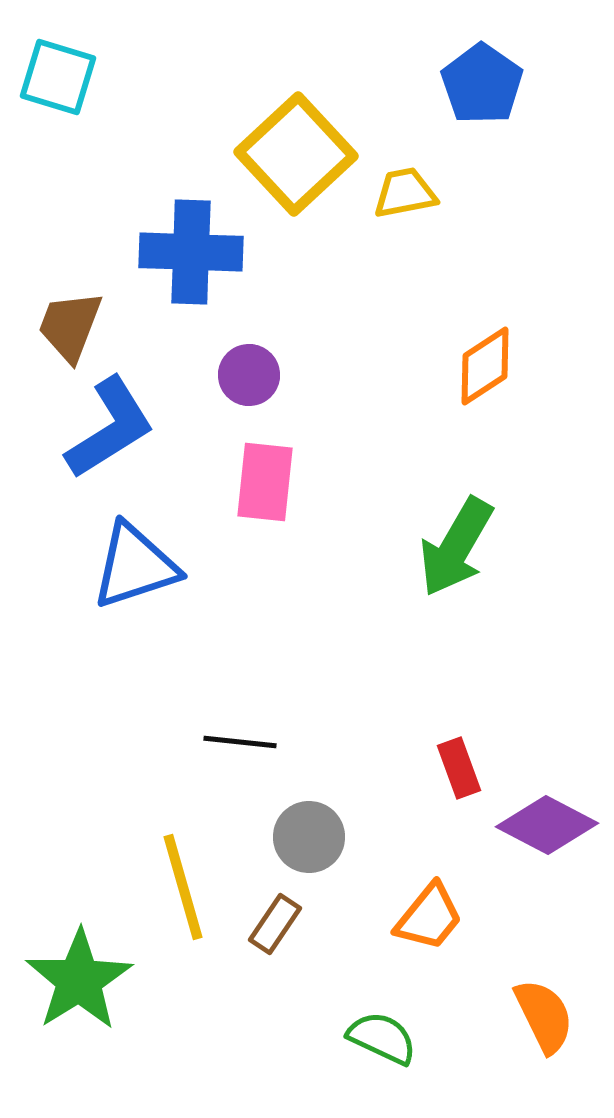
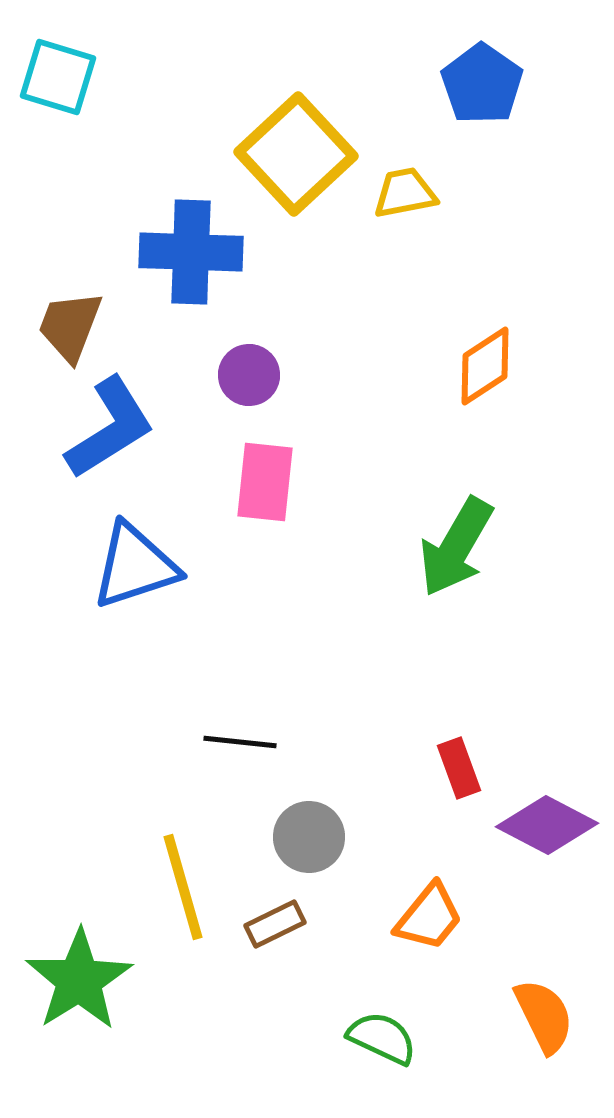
brown rectangle: rotated 30 degrees clockwise
